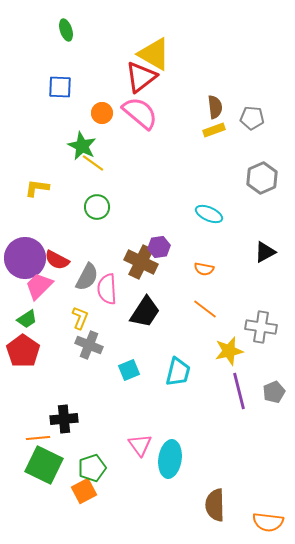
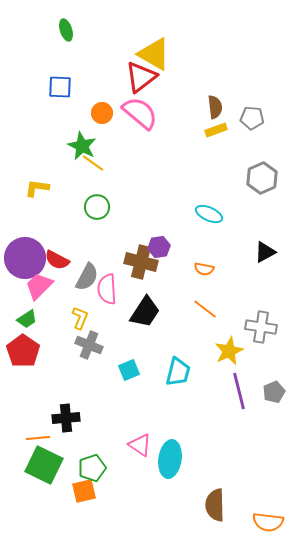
yellow rectangle at (214, 130): moved 2 px right
brown cross at (141, 262): rotated 12 degrees counterclockwise
yellow star at (229, 351): rotated 12 degrees counterclockwise
black cross at (64, 419): moved 2 px right, 1 px up
pink triangle at (140, 445): rotated 20 degrees counterclockwise
orange square at (84, 491): rotated 15 degrees clockwise
